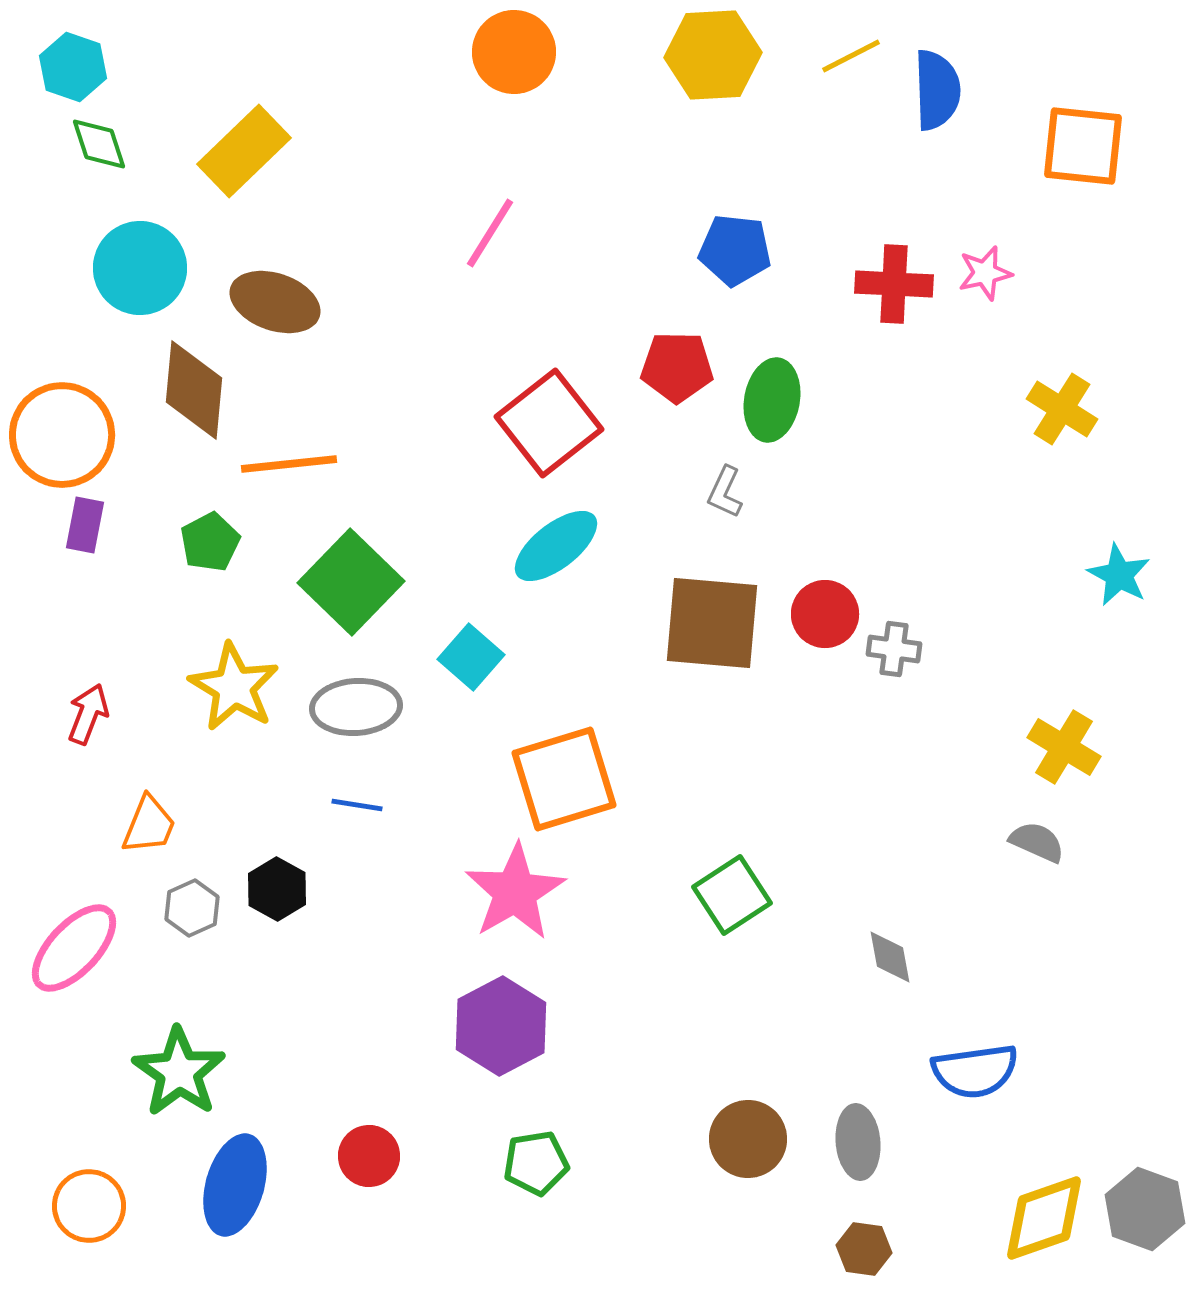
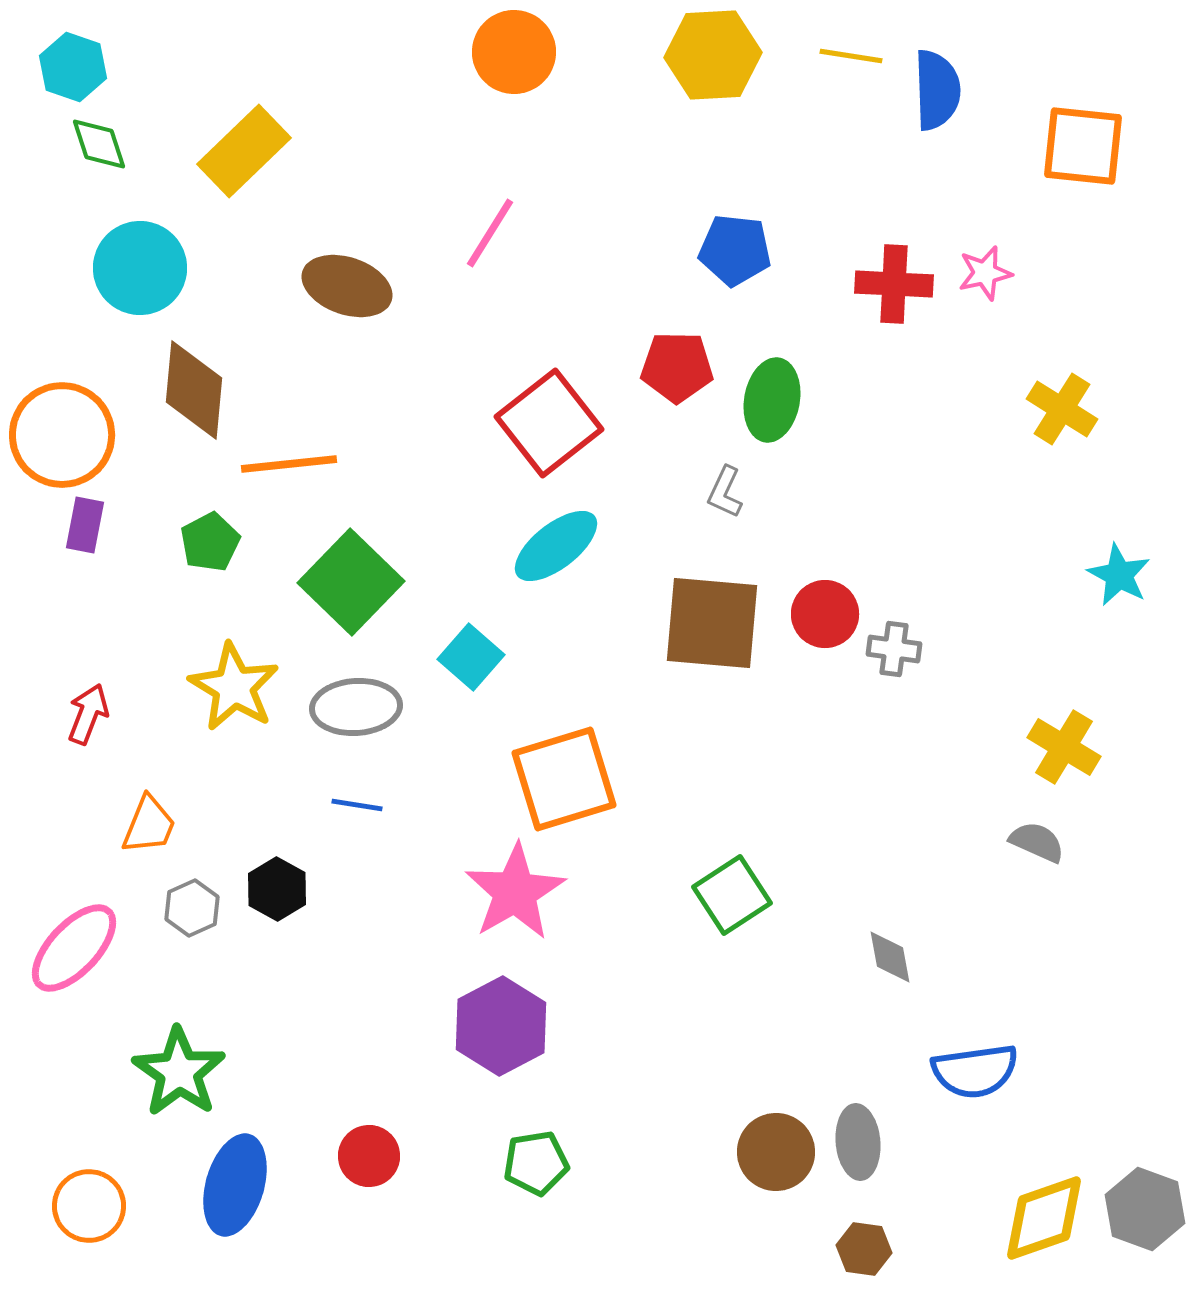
yellow line at (851, 56): rotated 36 degrees clockwise
brown ellipse at (275, 302): moved 72 px right, 16 px up
brown circle at (748, 1139): moved 28 px right, 13 px down
